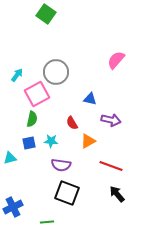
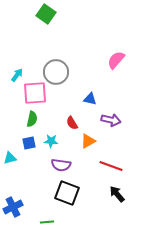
pink square: moved 2 px left, 1 px up; rotated 25 degrees clockwise
